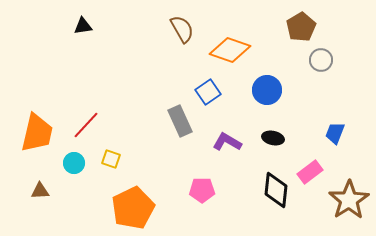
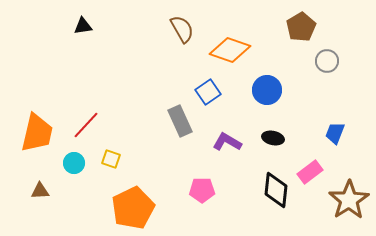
gray circle: moved 6 px right, 1 px down
